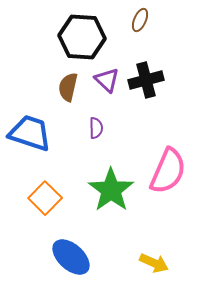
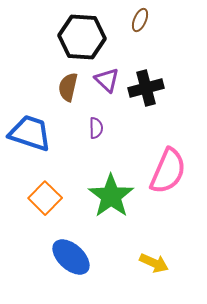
black cross: moved 8 px down
green star: moved 6 px down
